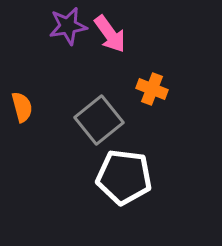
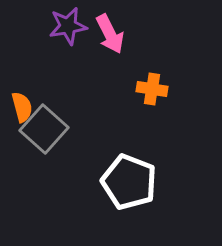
pink arrow: rotated 9 degrees clockwise
orange cross: rotated 12 degrees counterclockwise
gray square: moved 55 px left, 9 px down; rotated 9 degrees counterclockwise
white pentagon: moved 5 px right, 5 px down; rotated 14 degrees clockwise
